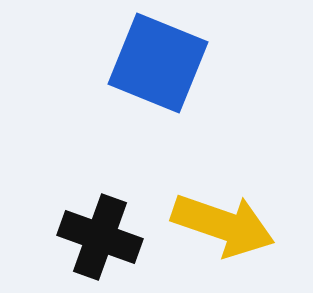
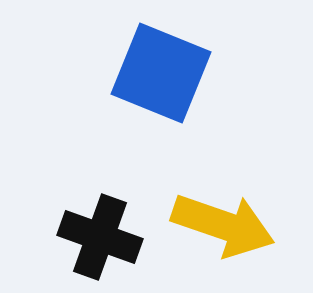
blue square: moved 3 px right, 10 px down
